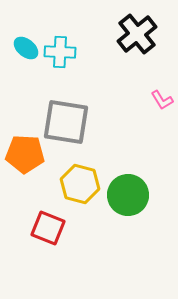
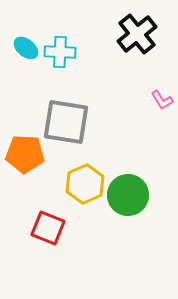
yellow hexagon: moved 5 px right; rotated 21 degrees clockwise
